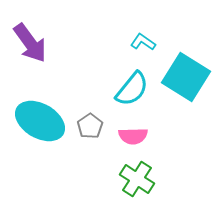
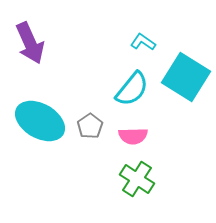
purple arrow: rotated 12 degrees clockwise
